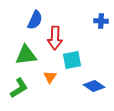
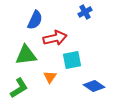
blue cross: moved 16 px left, 9 px up; rotated 32 degrees counterclockwise
red arrow: rotated 105 degrees counterclockwise
